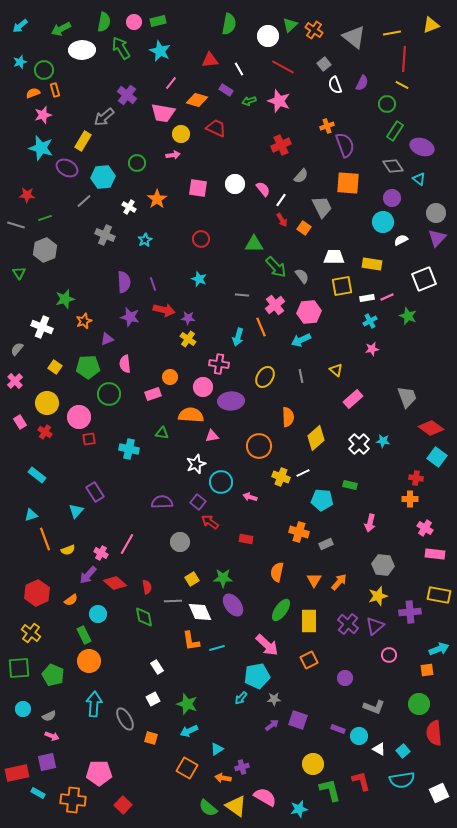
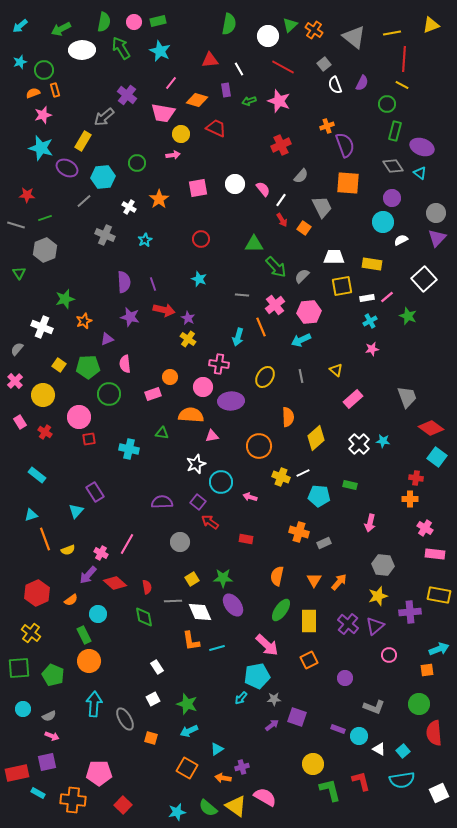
purple rectangle at (226, 90): rotated 48 degrees clockwise
green rectangle at (395, 131): rotated 18 degrees counterclockwise
cyan triangle at (419, 179): moved 1 px right, 6 px up
pink square at (198, 188): rotated 18 degrees counterclockwise
orange star at (157, 199): moved 2 px right
gray semicircle at (302, 276): rotated 98 degrees counterclockwise
white square at (424, 279): rotated 20 degrees counterclockwise
pink line at (387, 297): rotated 16 degrees counterclockwise
purple star at (188, 318): rotated 24 degrees clockwise
yellow square at (55, 367): moved 4 px right, 2 px up
yellow circle at (47, 403): moved 4 px left, 8 px up
cyan pentagon at (322, 500): moved 3 px left, 4 px up
gray rectangle at (326, 544): moved 2 px left, 1 px up
orange semicircle at (277, 572): moved 4 px down
purple square at (298, 720): moved 1 px left, 3 px up
cyan star at (299, 809): moved 122 px left, 3 px down
